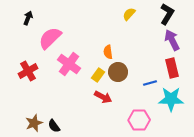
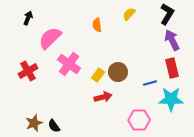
orange semicircle: moved 11 px left, 27 px up
red arrow: rotated 42 degrees counterclockwise
